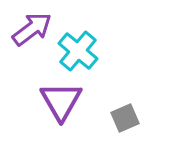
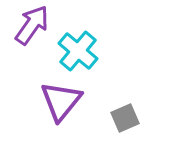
purple arrow: moved 4 px up; rotated 18 degrees counterclockwise
purple triangle: rotated 9 degrees clockwise
